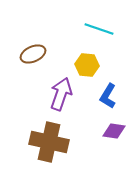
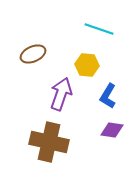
purple diamond: moved 2 px left, 1 px up
